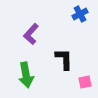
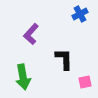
green arrow: moved 3 px left, 2 px down
